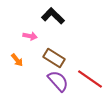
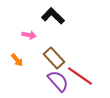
pink arrow: moved 1 px left, 1 px up
brown rectangle: rotated 15 degrees clockwise
red line: moved 10 px left, 3 px up
